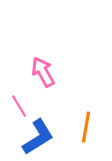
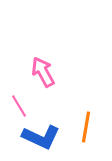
blue L-shape: moved 3 px right; rotated 57 degrees clockwise
